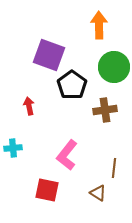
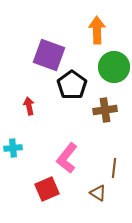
orange arrow: moved 2 px left, 5 px down
pink L-shape: moved 3 px down
red square: moved 1 px up; rotated 35 degrees counterclockwise
